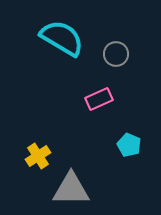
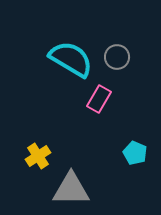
cyan semicircle: moved 9 px right, 21 px down
gray circle: moved 1 px right, 3 px down
pink rectangle: rotated 36 degrees counterclockwise
cyan pentagon: moved 6 px right, 8 px down
